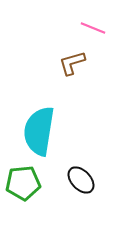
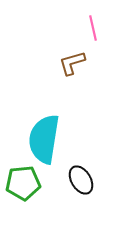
pink line: rotated 55 degrees clockwise
cyan semicircle: moved 5 px right, 8 px down
black ellipse: rotated 12 degrees clockwise
